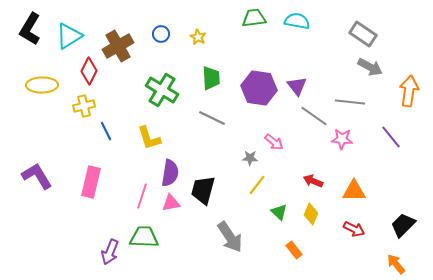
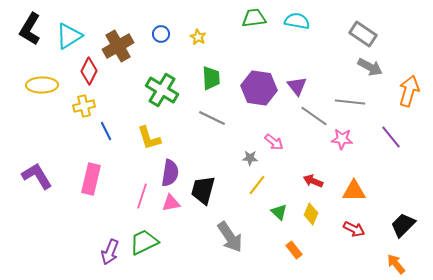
orange arrow at (409, 91): rotated 8 degrees clockwise
pink rectangle at (91, 182): moved 3 px up
green trapezoid at (144, 237): moved 5 px down; rotated 28 degrees counterclockwise
